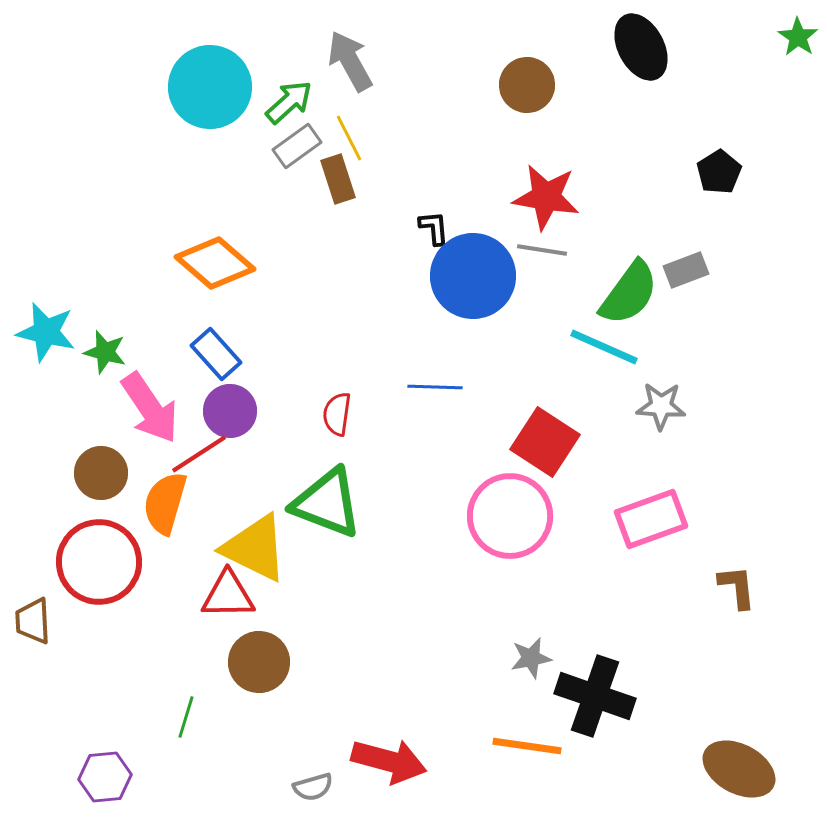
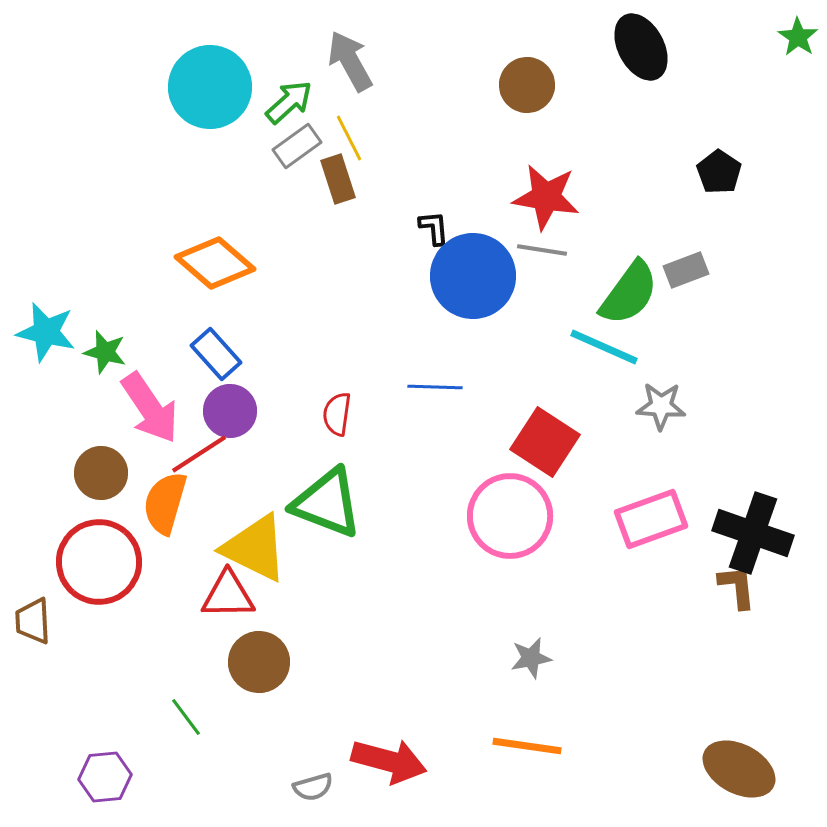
black pentagon at (719, 172): rotated 6 degrees counterclockwise
black cross at (595, 696): moved 158 px right, 163 px up
green line at (186, 717): rotated 54 degrees counterclockwise
